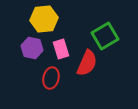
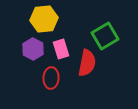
purple hexagon: moved 1 px right, 1 px down; rotated 15 degrees clockwise
red semicircle: rotated 12 degrees counterclockwise
red ellipse: rotated 10 degrees counterclockwise
